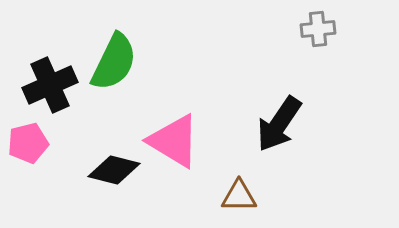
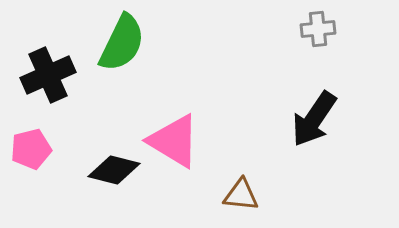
green semicircle: moved 8 px right, 19 px up
black cross: moved 2 px left, 10 px up
black arrow: moved 35 px right, 5 px up
pink pentagon: moved 3 px right, 6 px down
brown triangle: moved 2 px right, 1 px up; rotated 6 degrees clockwise
